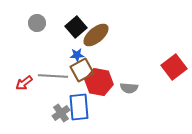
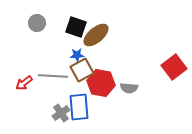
black square: rotated 30 degrees counterclockwise
red hexagon: moved 2 px right, 1 px down
